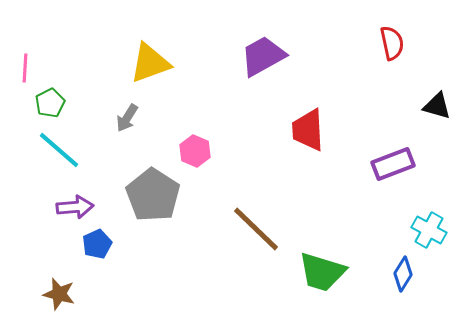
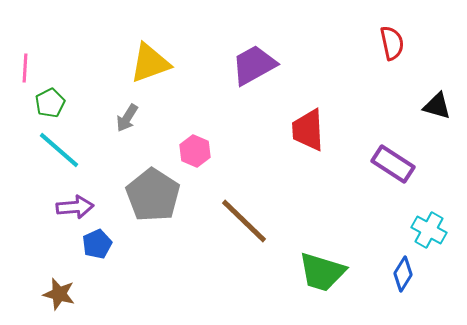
purple trapezoid: moved 9 px left, 9 px down
purple rectangle: rotated 54 degrees clockwise
brown line: moved 12 px left, 8 px up
